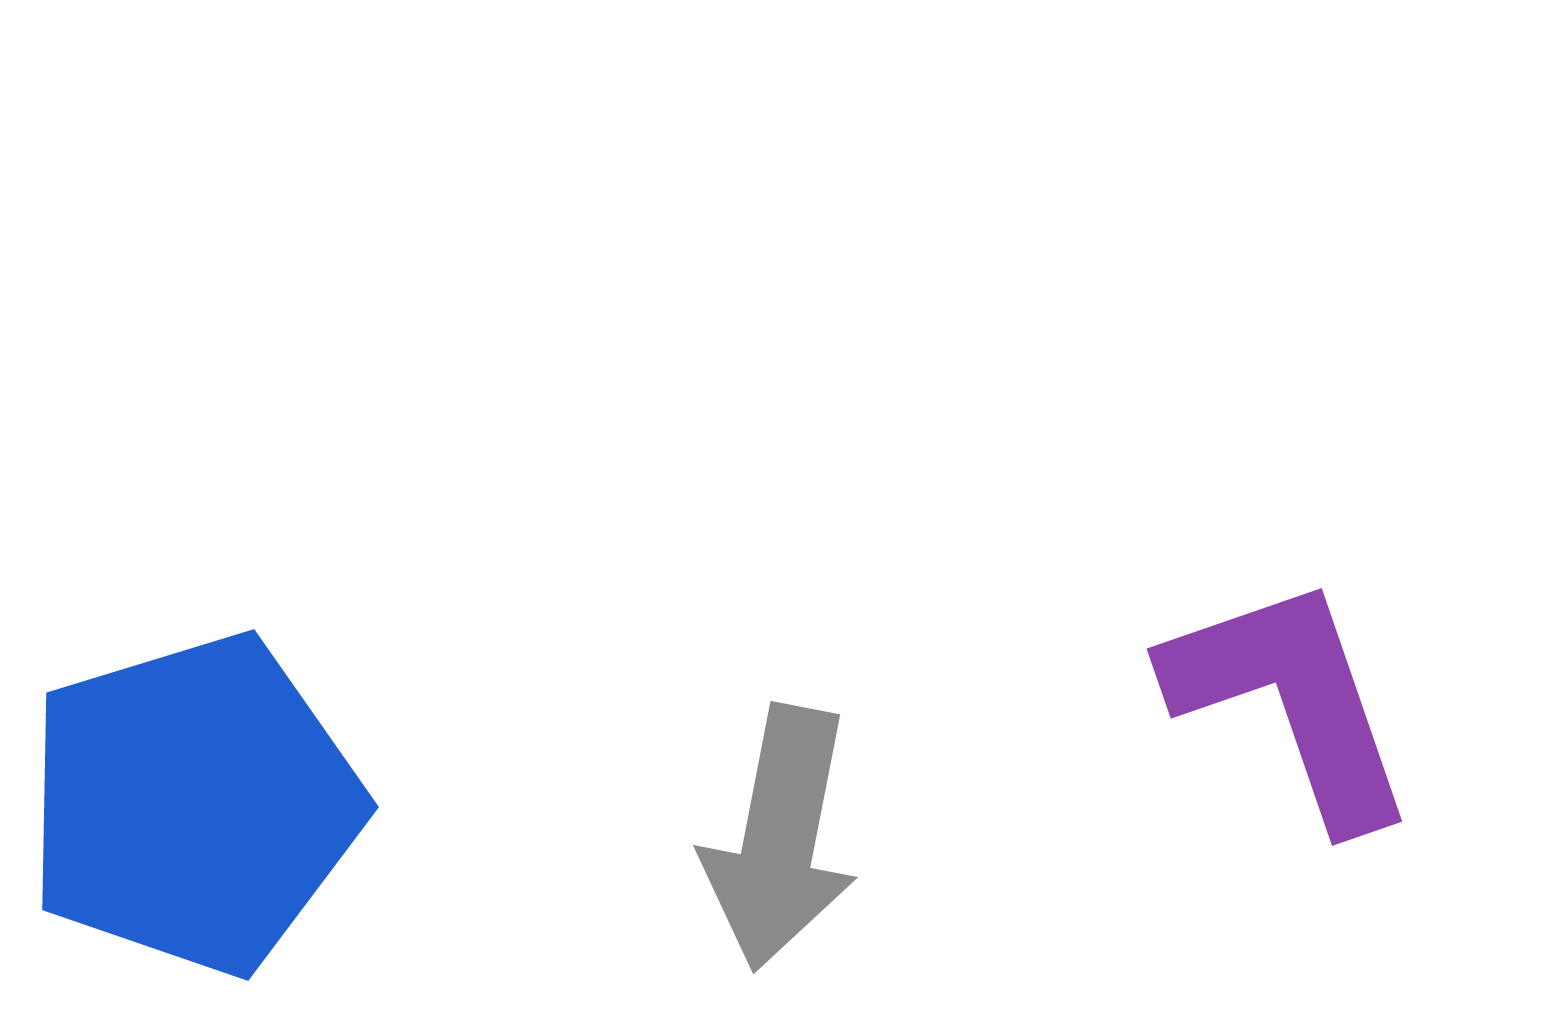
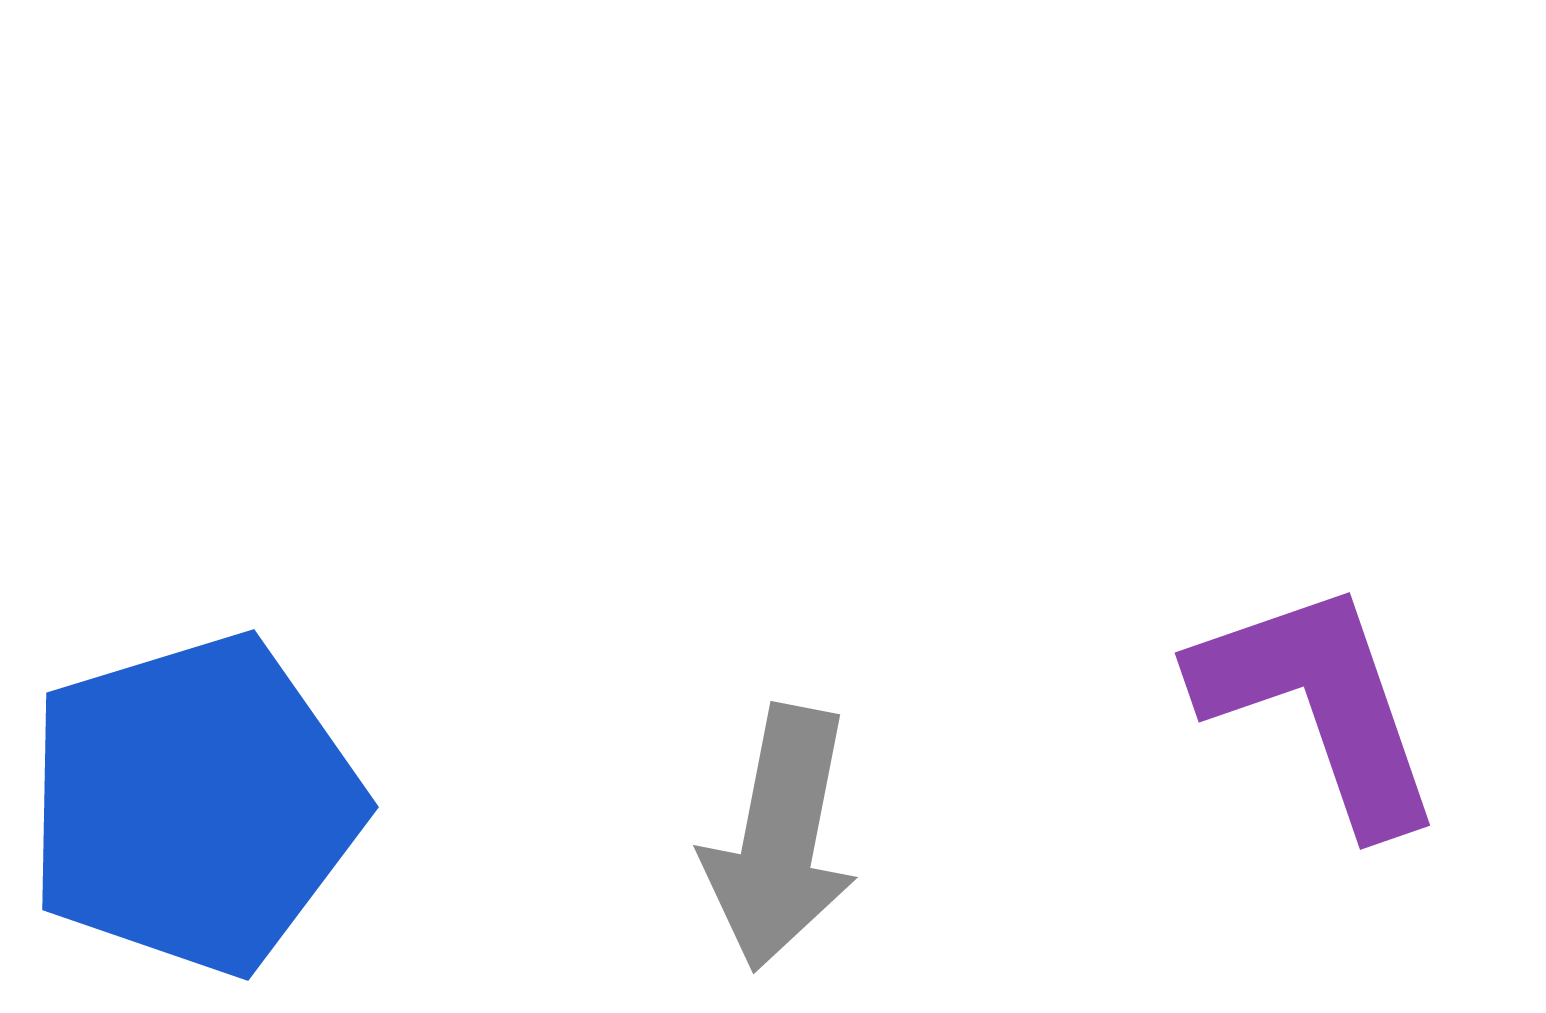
purple L-shape: moved 28 px right, 4 px down
